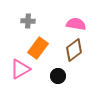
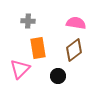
pink semicircle: moved 1 px up
orange rectangle: rotated 45 degrees counterclockwise
pink triangle: rotated 15 degrees counterclockwise
